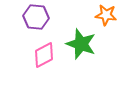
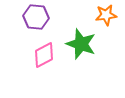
orange star: rotated 15 degrees counterclockwise
